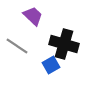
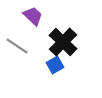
black cross: moved 1 px left, 2 px up; rotated 28 degrees clockwise
blue square: moved 4 px right
